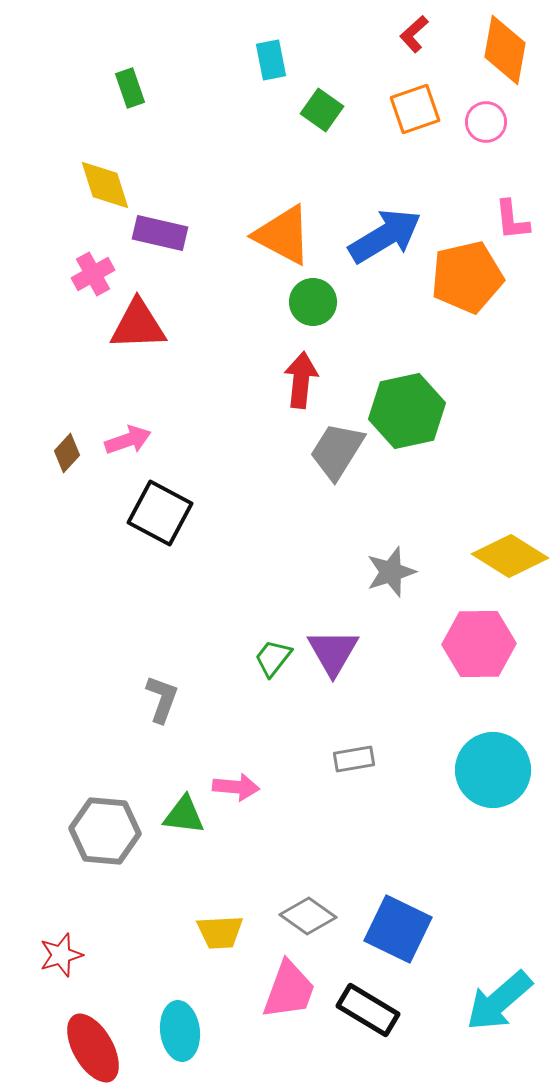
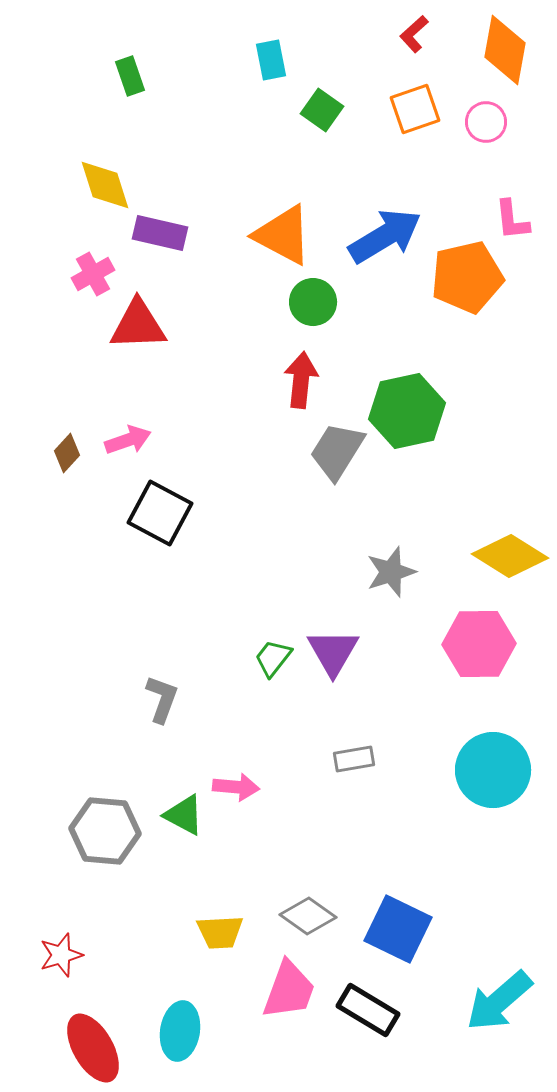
green rectangle at (130, 88): moved 12 px up
green triangle at (184, 815): rotated 21 degrees clockwise
cyan ellipse at (180, 1031): rotated 16 degrees clockwise
